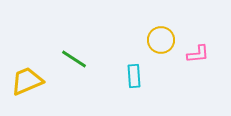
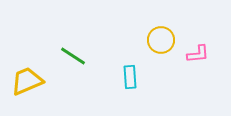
green line: moved 1 px left, 3 px up
cyan rectangle: moved 4 px left, 1 px down
